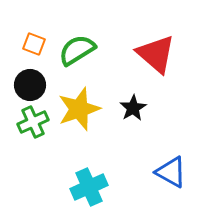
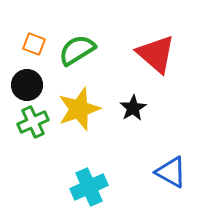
black circle: moved 3 px left
